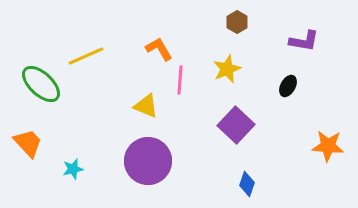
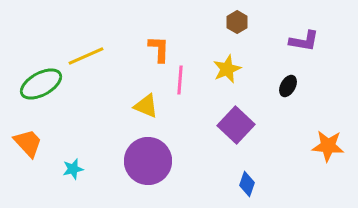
orange L-shape: rotated 32 degrees clockwise
green ellipse: rotated 72 degrees counterclockwise
